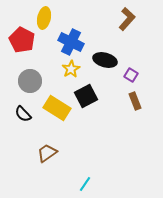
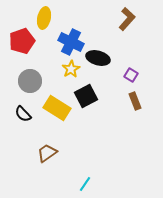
red pentagon: moved 1 px down; rotated 25 degrees clockwise
black ellipse: moved 7 px left, 2 px up
